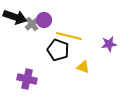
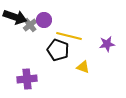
gray cross: moved 2 px left, 1 px down
purple star: moved 2 px left
purple cross: rotated 18 degrees counterclockwise
